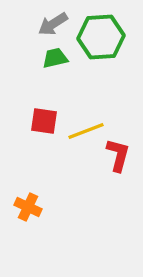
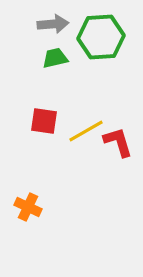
gray arrow: rotated 152 degrees counterclockwise
yellow line: rotated 9 degrees counterclockwise
red L-shape: moved 13 px up; rotated 32 degrees counterclockwise
